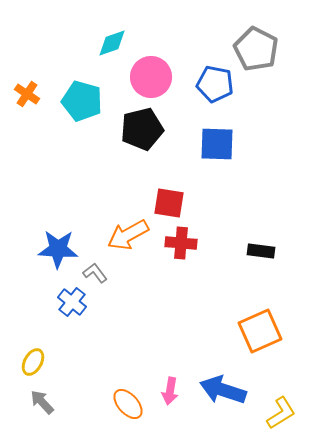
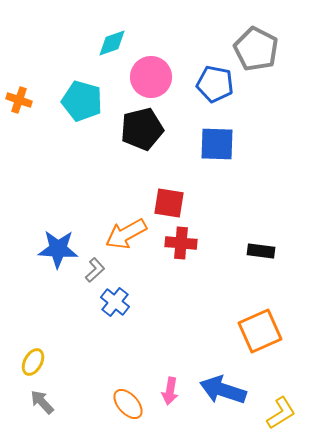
orange cross: moved 8 px left, 6 px down; rotated 15 degrees counterclockwise
orange arrow: moved 2 px left, 1 px up
gray L-shape: moved 3 px up; rotated 85 degrees clockwise
blue cross: moved 43 px right
